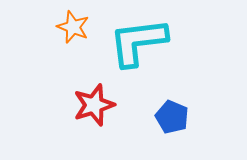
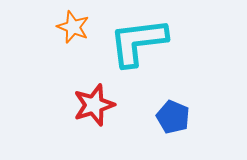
blue pentagon: moved 1 px right
